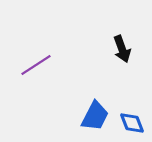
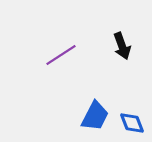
black arrow: moved 3 px up
purple line: moved 25 px right, 10 px up
